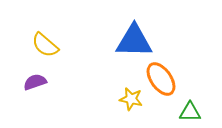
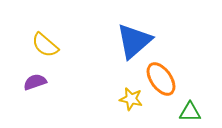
blue triangle: rotated 42 degrees counterclockwise
